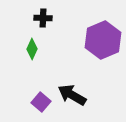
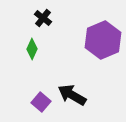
black cross: rotated 36 degrees clockwise
